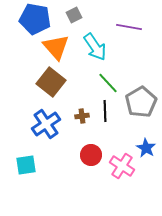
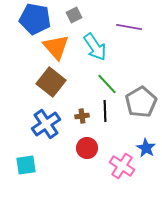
green line: moved 1 px left, 1 px down
red circle: moved 4 px left, 7 px up
